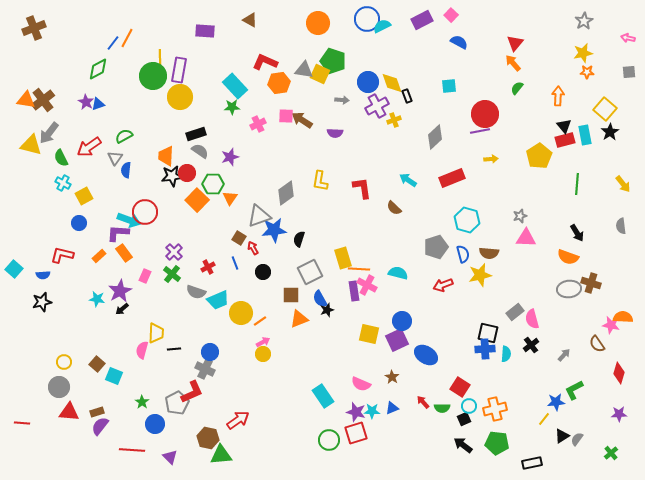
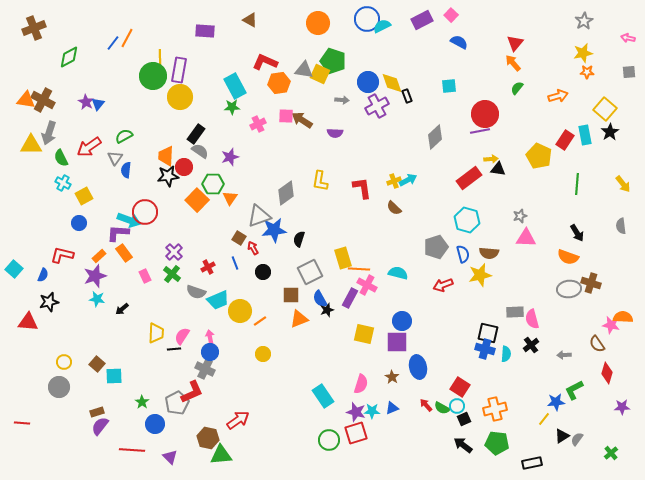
green diamond at (98, 69): moved 29 px left, 12 px up
cyan rectangle at (235, 86): rotated 15 degrees clockwise
orange arrow at (558, 96): rotated 72 degrees clockwise
brown cross at (43, 100): rotated 25 degrees counterclockwise
blue triangle at (98, 104): rotated 32 degrees counterclockwise
yellow cross at (394, 120): moved 61 px down
black triangle at (564, 126): moved 66 px left, 43 px down; rotated 42 degrees counterclockwise
gray arrow at (49, 133): rotated 20 degrees counterclockwise
black rectangle at (196, 134): rotated 36 degrees counterclockwise
red rectangle at (565, 140): rotated 42 degrees counterclockwise
yellow triangle at (31, 145): rotated 15 degrees counterclockwise
yellow pentagon at (539, 156): rotated 15 degrees counterclockwise
red circle at (187, 173): moved 3 px left, 6 px up
black star at (172, 176): moved 4 px left
red rectangle at (452, 178): moved 17 px right; rotated 15 degrees counterclockwise
cyan arrow at (408, 180): rotated 120 degrees clockwise
blue semicircle at (43, 275): rotated 64 degrees counterclockwise
pink rectangle at (145, 276): rotated 48 degrees counterclockwise
purple star at (120, 291): moved 25 px left, 15 px up; rotated 10 degrees clockwise
purple rectangle at (354, 291): moved 4 px left, 7 px down; rotated 36 degrees clockwise
black star at (42, 302): moved 7 px right
gray rectangle at (515, 312): rotated 36 degrees clockwise
yellow circle at (241, 313): moved 1 px left, 2 px up
yellow square at (369, 334): moved 5 px left
purple square at (397, 340): moved 2 px down; rotated 25 degrees clockwise
pink arrow at (263, 342): moved 53 px left, 5 px up; rotated 72 degrees counterclockwise
blue cross at (485, 349): rotated 18 degrees clockwise
pink semicircle at (142, 350): moved 40 px right, 14 px up; rotated 18 degrees clockwise
blue ellipse at (426, 355): moved 8 px left, 12 px down; rotated 45 degrees clockwise
gray arrow at (564, 355): rotated 136 degrees counterclockwise
red diamond at (619, 373): moved 12 px left
cyan square at (114, 376): rotated 24 degrees counterclockwise
pink semicircle at (361, 384): rotated 96 degrees counterclockwise
red arrow at (423, 402): moved 3 px right, 3 px down
cyan circle at (469, 406): moved 12 px left
green semicircle at (442, 408): rotated 28 degrees clockwise
red triangle at (69, 412): moved 41 px left, 90 px up
purple star at (619, 414): moved 3 px right, 7 px up
